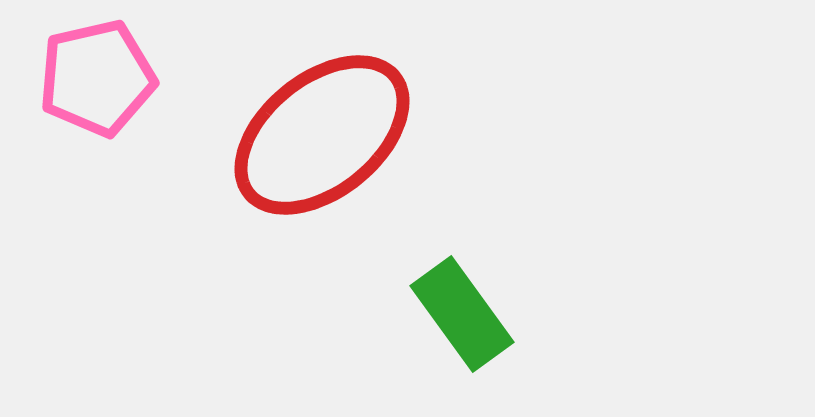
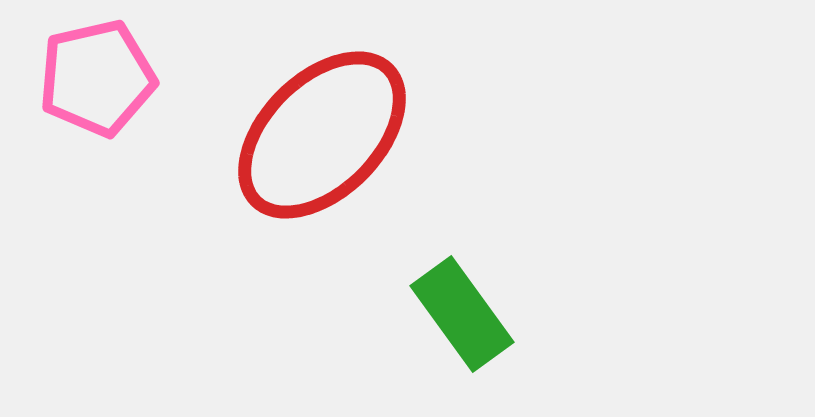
red ellipse: rotated 6 degrees counterclockwise
